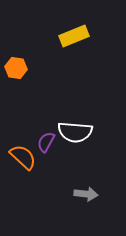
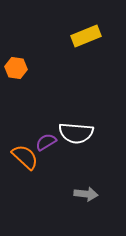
yellow rectangle: moved 12 px right
white semicircle: moved 1 px right, 1 px down
purple semicircle: rotated 30 degrees clockwise
orange semicircle: moved 2 px right
